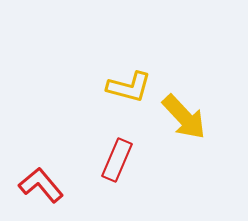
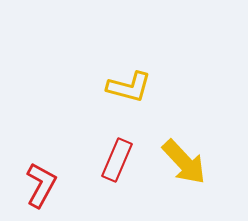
yellow arrow: moved 45 px down
red L-shape: rotated 69 degrees clockwise
